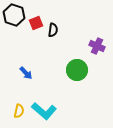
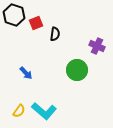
black semicircle: moved 2 px right, 4 px down
yellow semicircle: rotated 24 degrees clockwise
